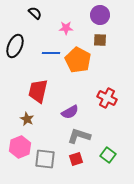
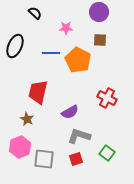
purple circle: moved 1 px left, 3 px up
red trapezoid: moved 1 px down
green square: moved 1 px left, 2 px up
gray square: moved 1 px left
